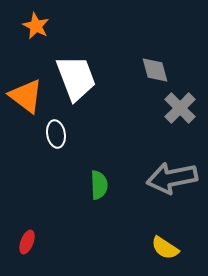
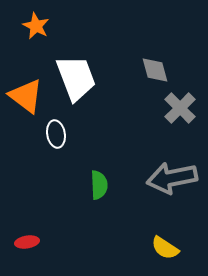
red ellipse: rotated 60 degrees clockwise
